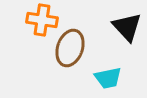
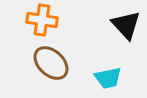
black triangle: moved 1 px left, 2 px up
brown ellipse: moved 19 px left, 15 px down; rotated 66 degrees counterclockwise
